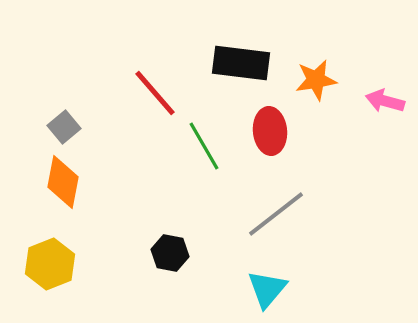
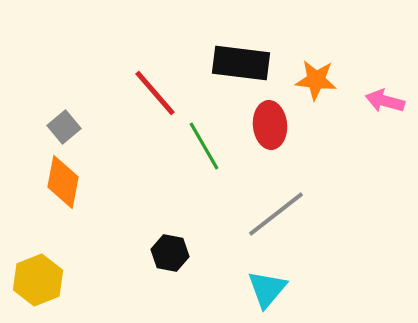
orange star: rotated 15 degrees clockwise
red ellipse: moved 6 px up
yellow hexagon: moved 12 px left, 16 px down
